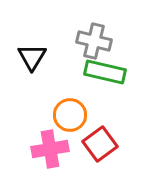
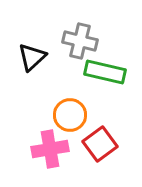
gray cross: moved 14 px left
black triangle: rotated 16 degrees clockwise
